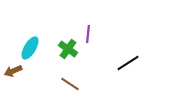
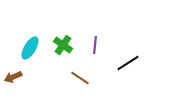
purple line: moved 7 px right, 11 px down
green cross: moved 5 px left, 4 px up
brown arrow: moved 6 px down
brown line: moved 10 px right, 6 px up
